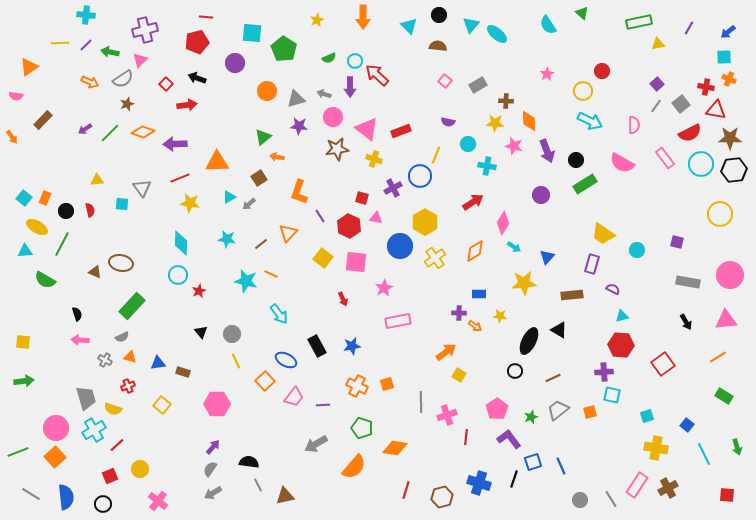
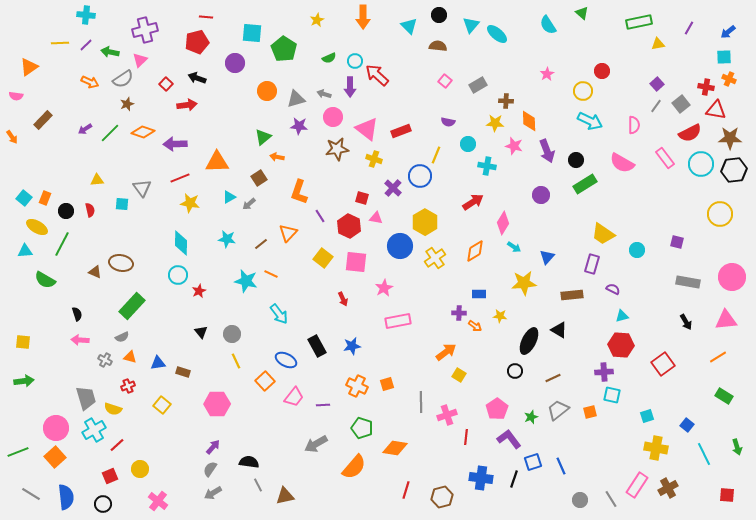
purple cross at (393, 188): rotated 18 degrees counterclockwise
pink circle at (730, 275): moved 2 px right, 2 px down
blue cross at (479, 483): moved 2 px right, 5 px up; rotated 10 degrees counterclockwise
